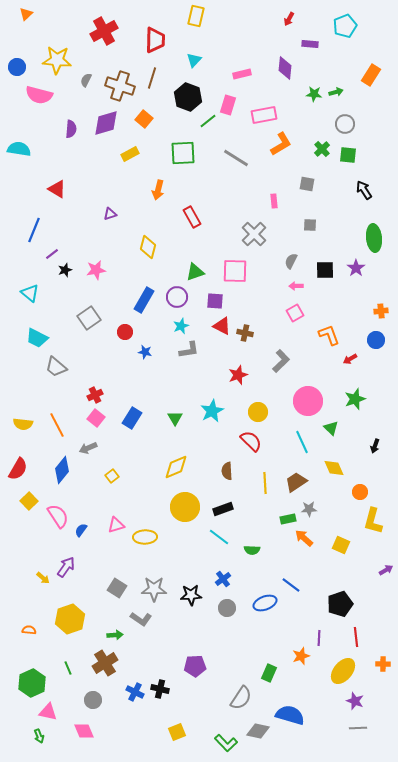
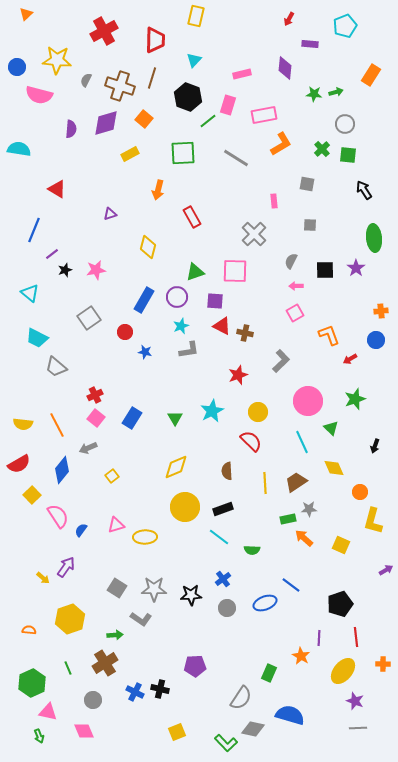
red semicircle at (18, 469): moved 1 px right, 5 px up; rotated 30 degrees clockwise
yellow square at (29, 501): moved 3 px right, 6 px up
orange star at (301, 656): rotated 24 degrees counterclockwise
gray diamond at (258, 731): moved 5 px left, 2 px up
